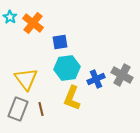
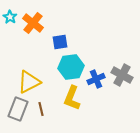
cyan hexagon: moved 4 px right, 1 px up
yellow triangle: moved 3 px right, 3 px down; rotated 40 degrees clockwise
